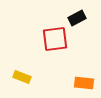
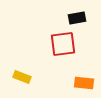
black rectangle: rotated 18 degrees clockwise
red square: moved 8 px right, 5 px down
